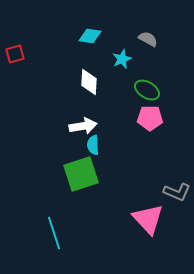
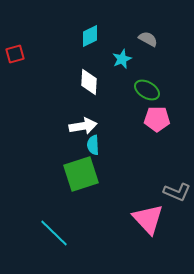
cyan diamond: rotated 35 degrees counterclockwise
pink pentagon: moved 7 px right, 1 px down
cyan line: rotated 28 degrees counterclockwise
